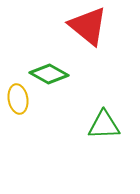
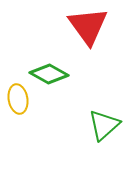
red triangle: rotated 15 degrees clockwise
green triangle: rotated 40 degrees counterclockwise
